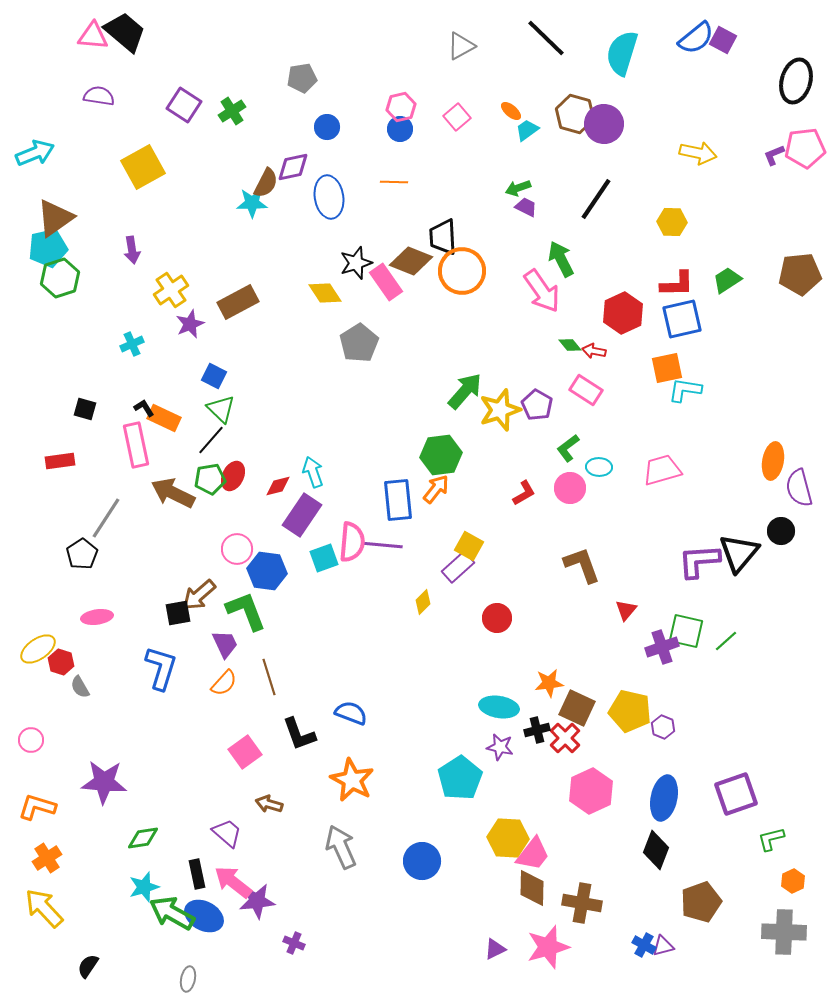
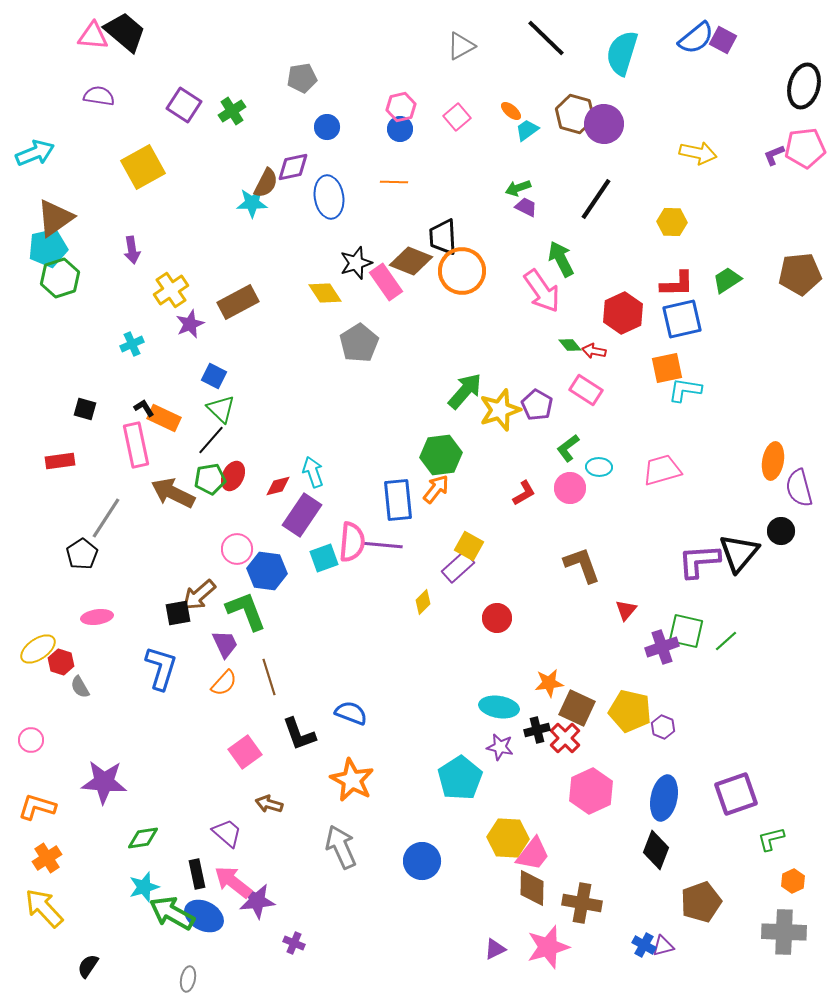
black ellipse at (796, 81): moved 8 px right, 5 px down
